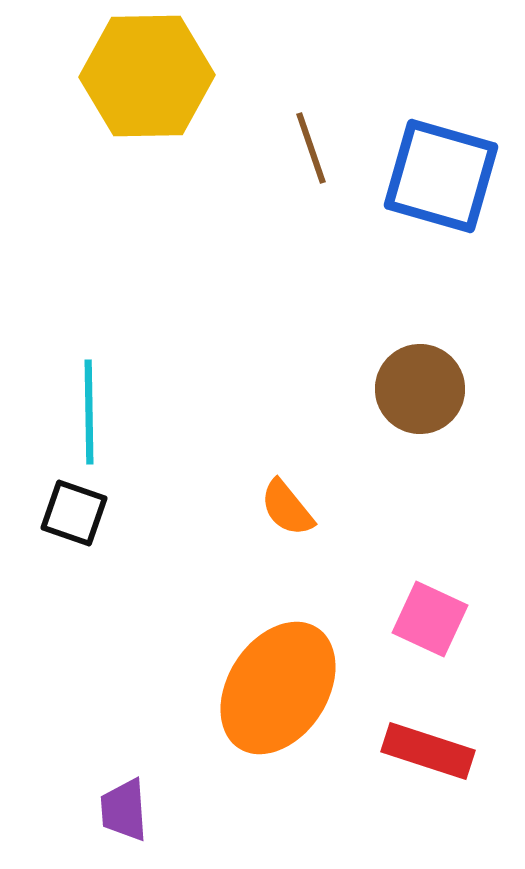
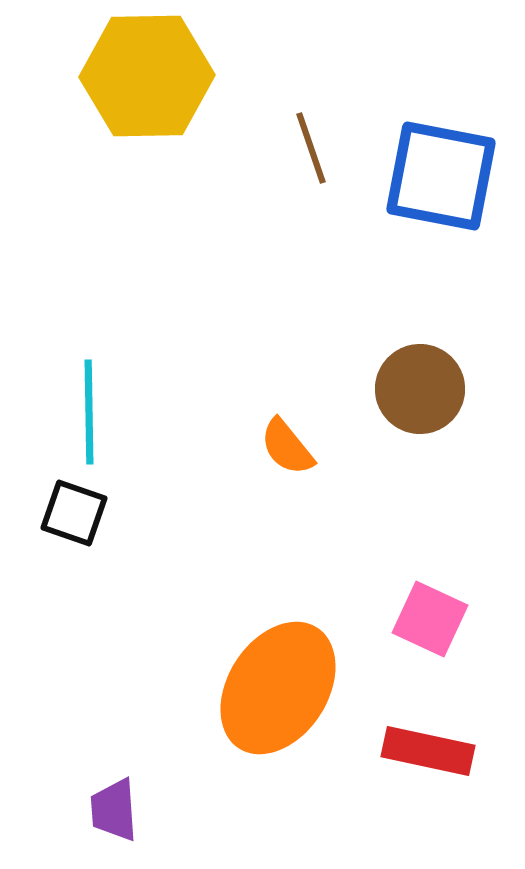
blue square: rotated 5 degrees counterclockwise
orange semicircle: moved 61 px up
red rectangle: rotated 6 degrees counterclockwise
purple trapezoid: moved 10 px left
